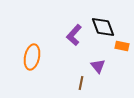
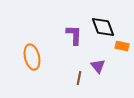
purple L-shape: rotated 140 degrees clockwise
orange ellipse: rotated 25 degrees counterclockwise
brown line: moved 2 px left, 5 px up
